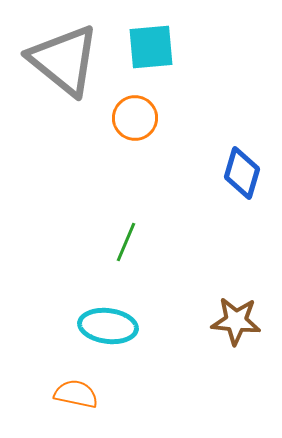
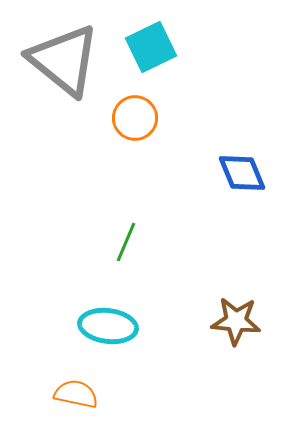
cyan square: rotated 21 degrees counterclockwise
blue diamond: rotated 39 degrees counterclockwise
